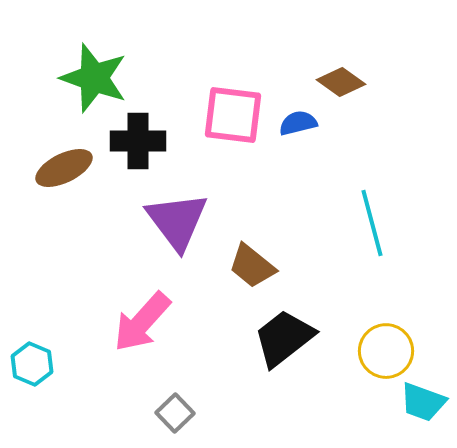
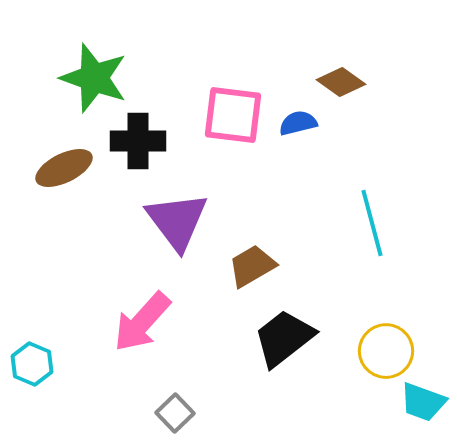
brown trapezoid: rotated 111 degrees clockwise
